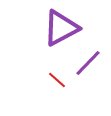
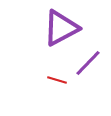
red line: rotated 24 degrees counterclockwise
